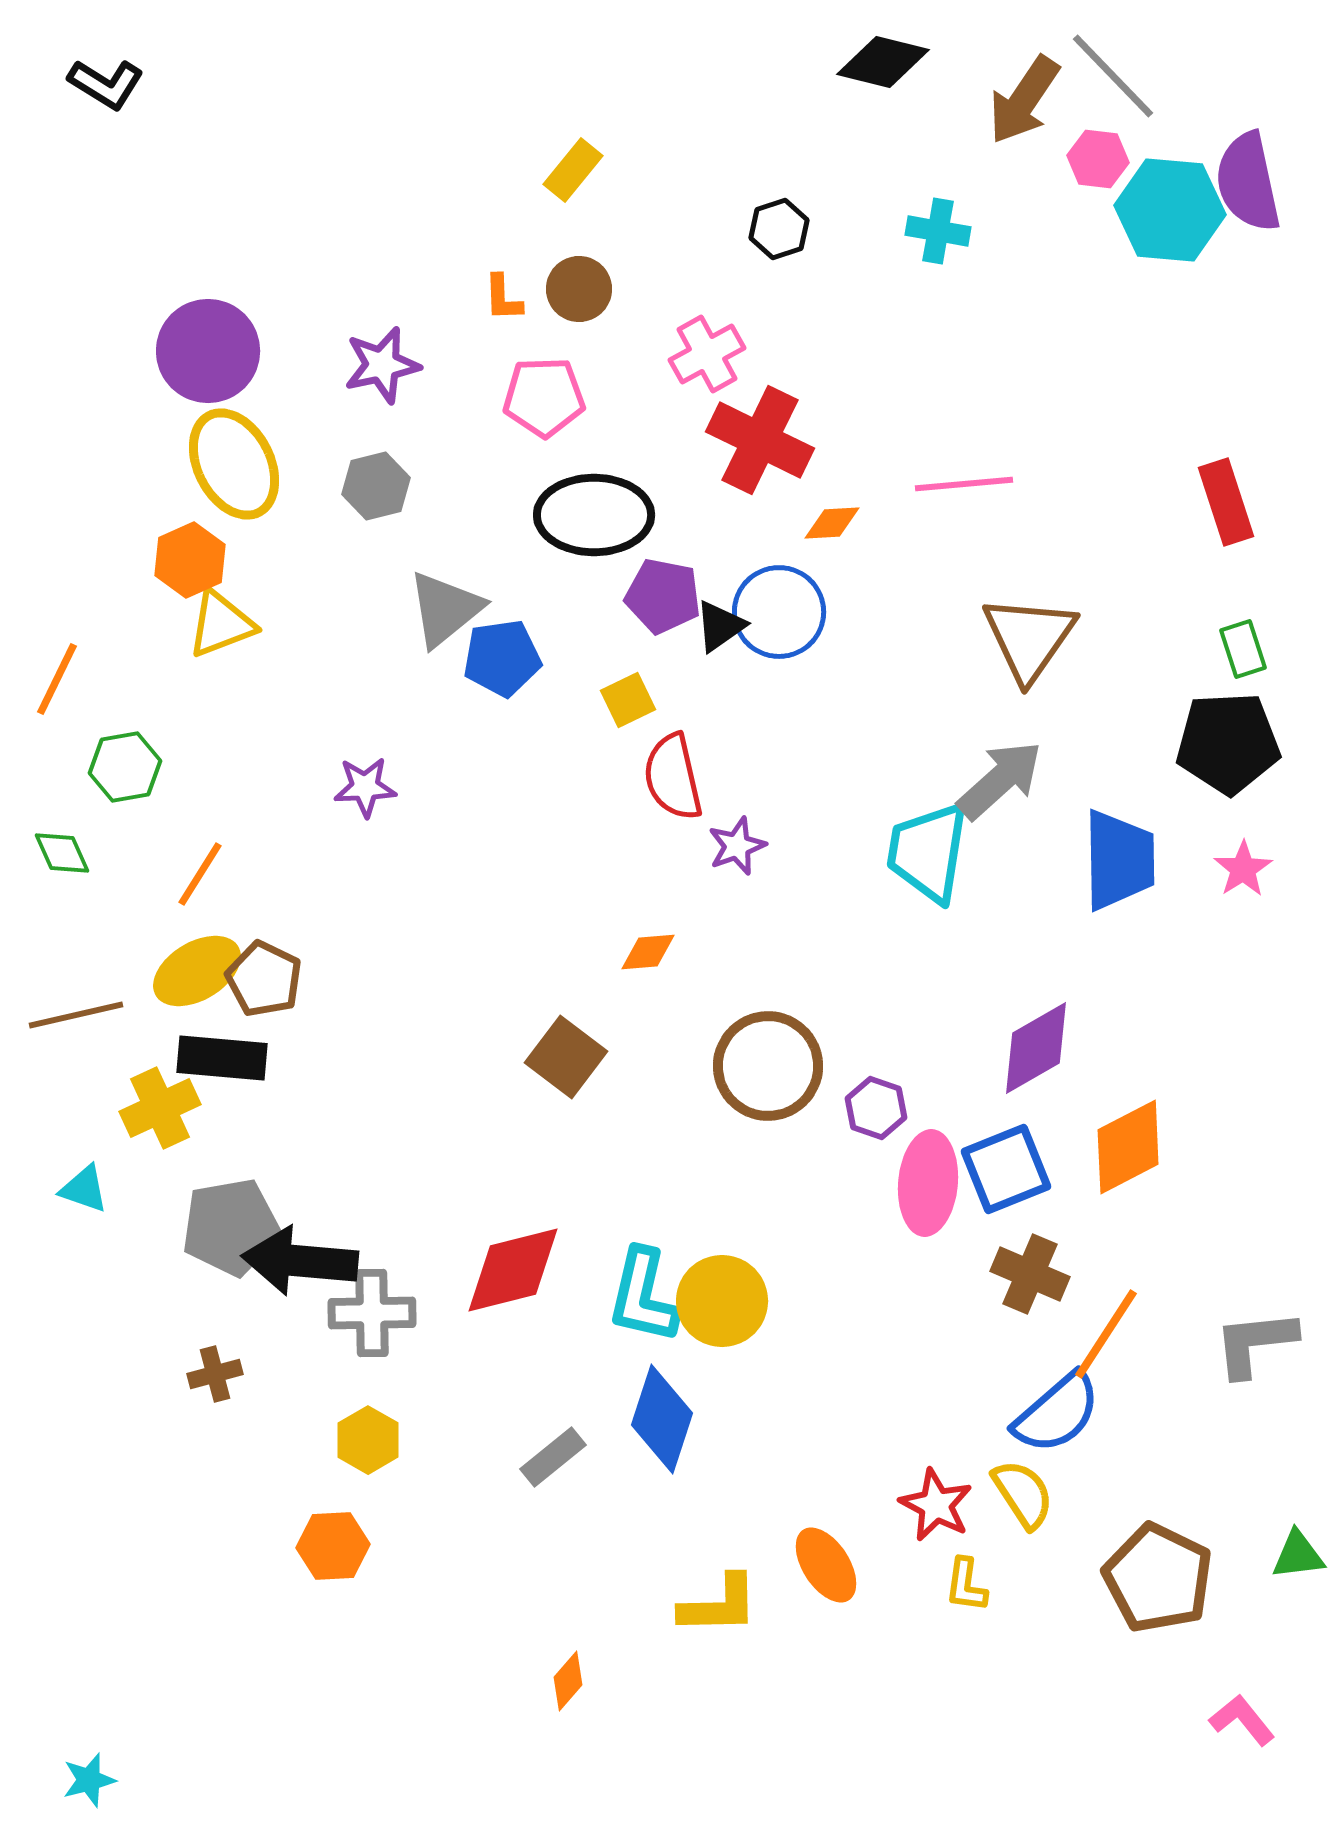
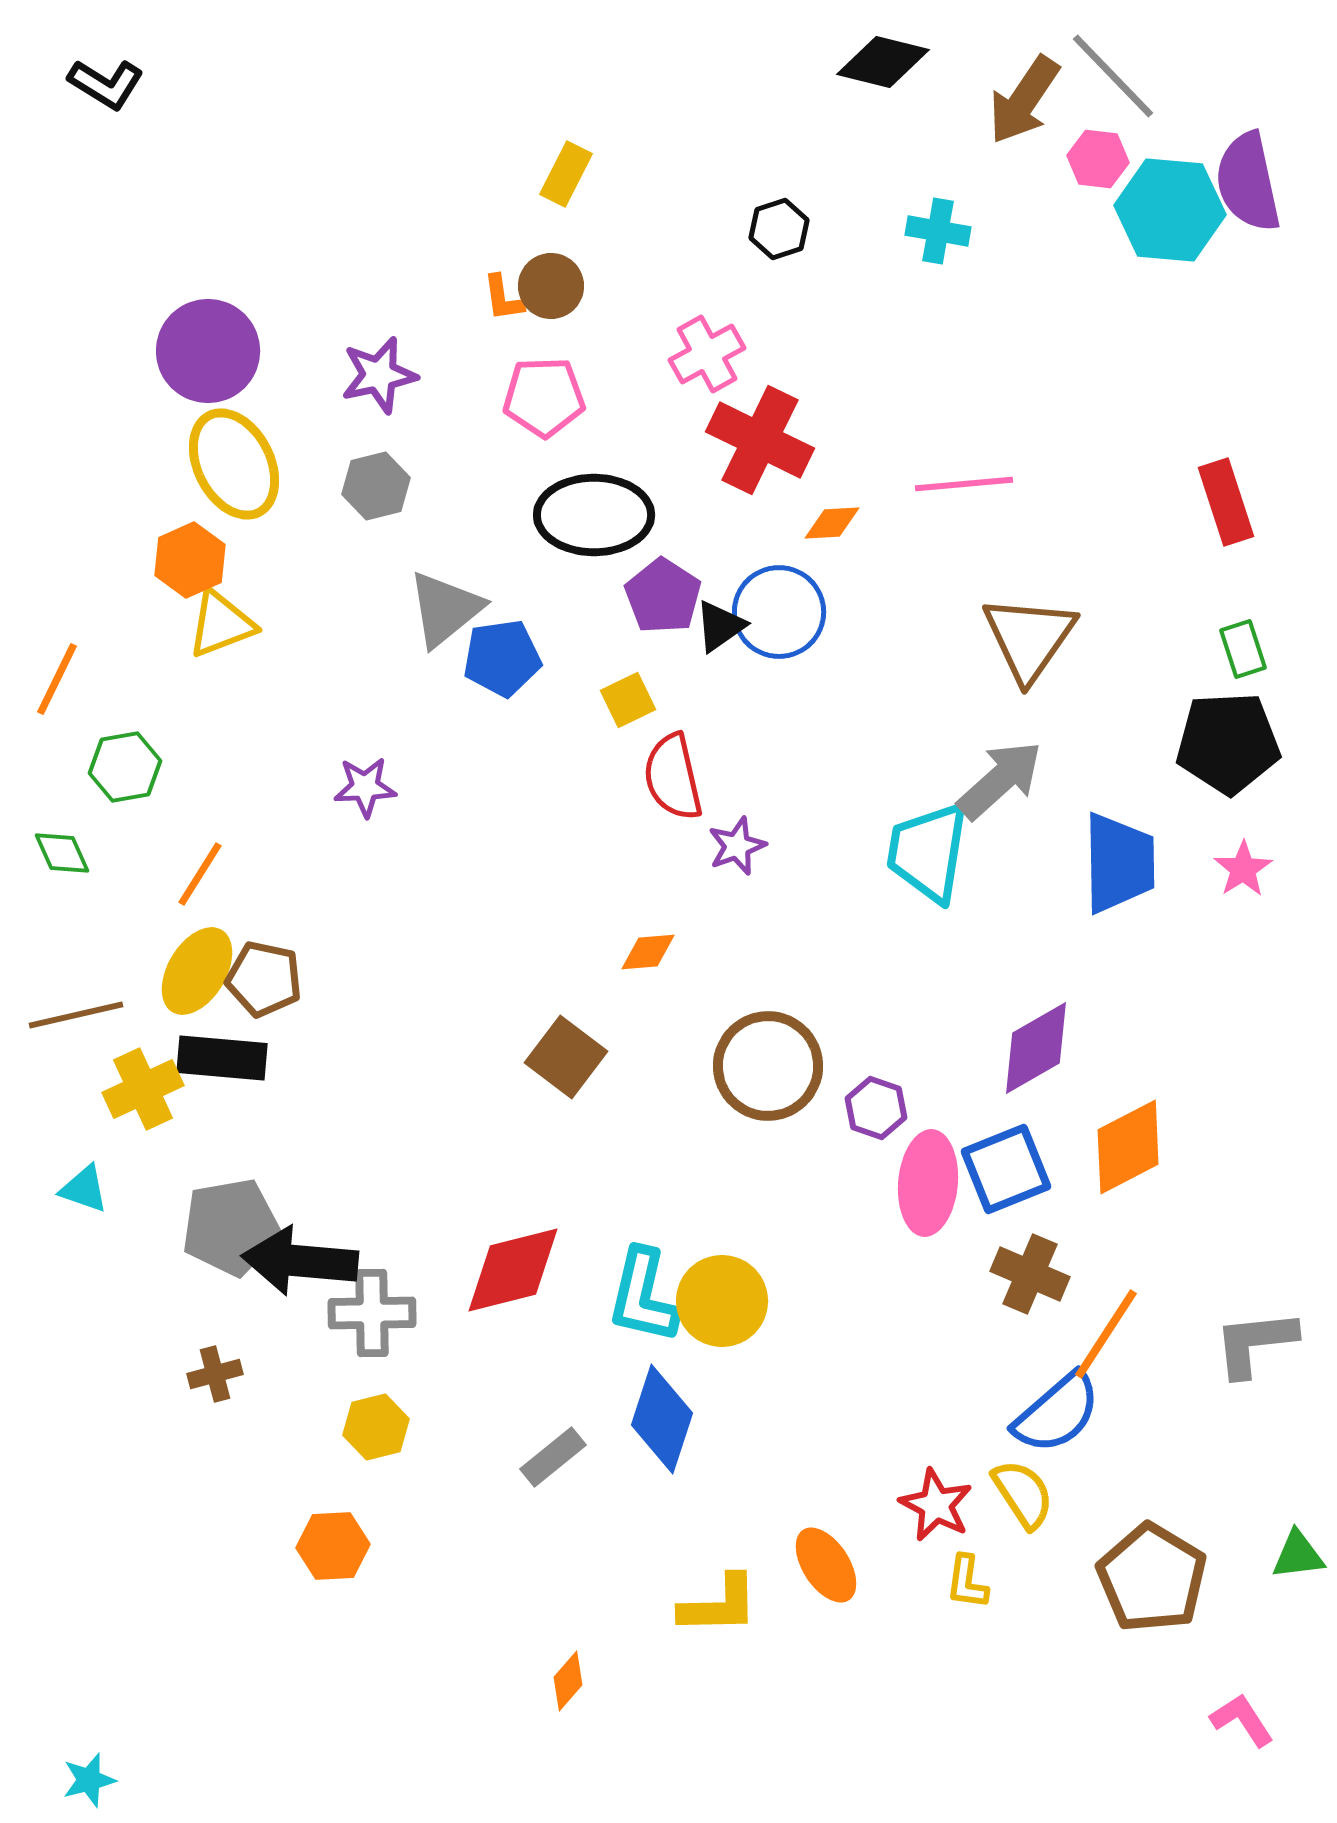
yellow rectangle at (573, 170): moved 7 px left, 4 px down; rotated 12 degrees counterclockwise
brown circle at (579, 289): moved 28 px left, 3 px up
orange L-shape at (503, 298): rotated 6 degrees counterclockwise
purple star at (382, 365): moved 3 px left, 10 px down
purple pentagon at (663, 596): rotated 22 degrees clockwise
blue trapezoid at (1119, 860): moved 3 px down
yellow ellipse at (197, 971): rotated 28 degrees counterclockwise
brown pentagon at (264, 979): rotated 14 degrees counterclockwise
yellow cross at (160, 1108): moved 17 px left, 19 px up
yellow hexagon at (368, 1440): moved 8 px right, 13 px up; rotated 16 degrees clockwise
brown pentagon at (1158, 1578): moved 6 px left; rotated 5 degrees clockwise
yellow L-shape at (966, 1585): moved 1 px right, 3 px up
pink L-shape at (1242, 1720): rotated 6 degrees clockwise
